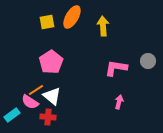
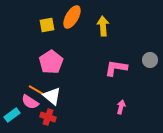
yellow square: moved 3 px down
gray circle: moved 2 px right, 1 px up
orange line: rotated 63 degrees clockwise
pink arrow: moved 2 px right, 5 px down
red cross: rotated 14 degrees clockwise
